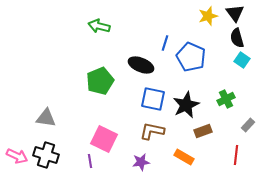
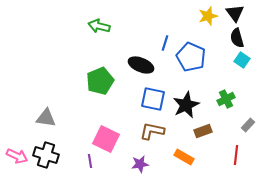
pink square: moved 2 px right
purple star: moved 1 px left, 2 px down
